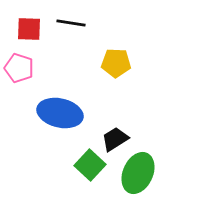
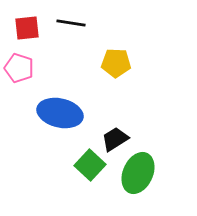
red square: moved 2 px left, 1 px up; rotated 8 degrees counterclockwise
